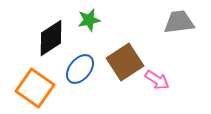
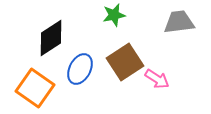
green star: moved 25 px right, 5 px up
blue ellipse: rotated 12 degrees counterclockwise
pink arrow: moved 1 px up
